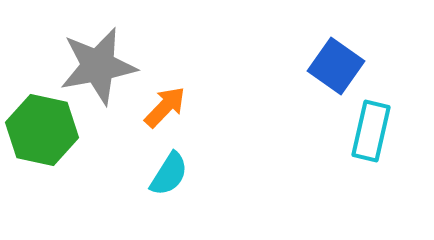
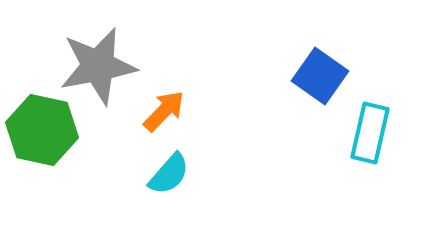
blue square: moved 16 px left, 10 px down
orange arrow: moved 1 px left, 4 px down
cyan rectangle: moved 1 px left, 2 px down
cyan semicircle: rotated 9 degrees clockwise
